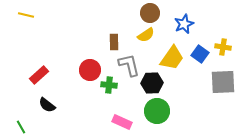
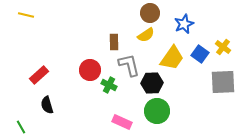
yellow cross: rotated 28 degrees clockwise
green cross: rotated 21 degrees clockwise
black semicircle: rotated 36 degrees clockwise
